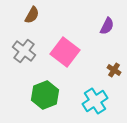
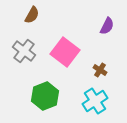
brown cross: moved 14 px left
green hexagon: moved 1 px down
